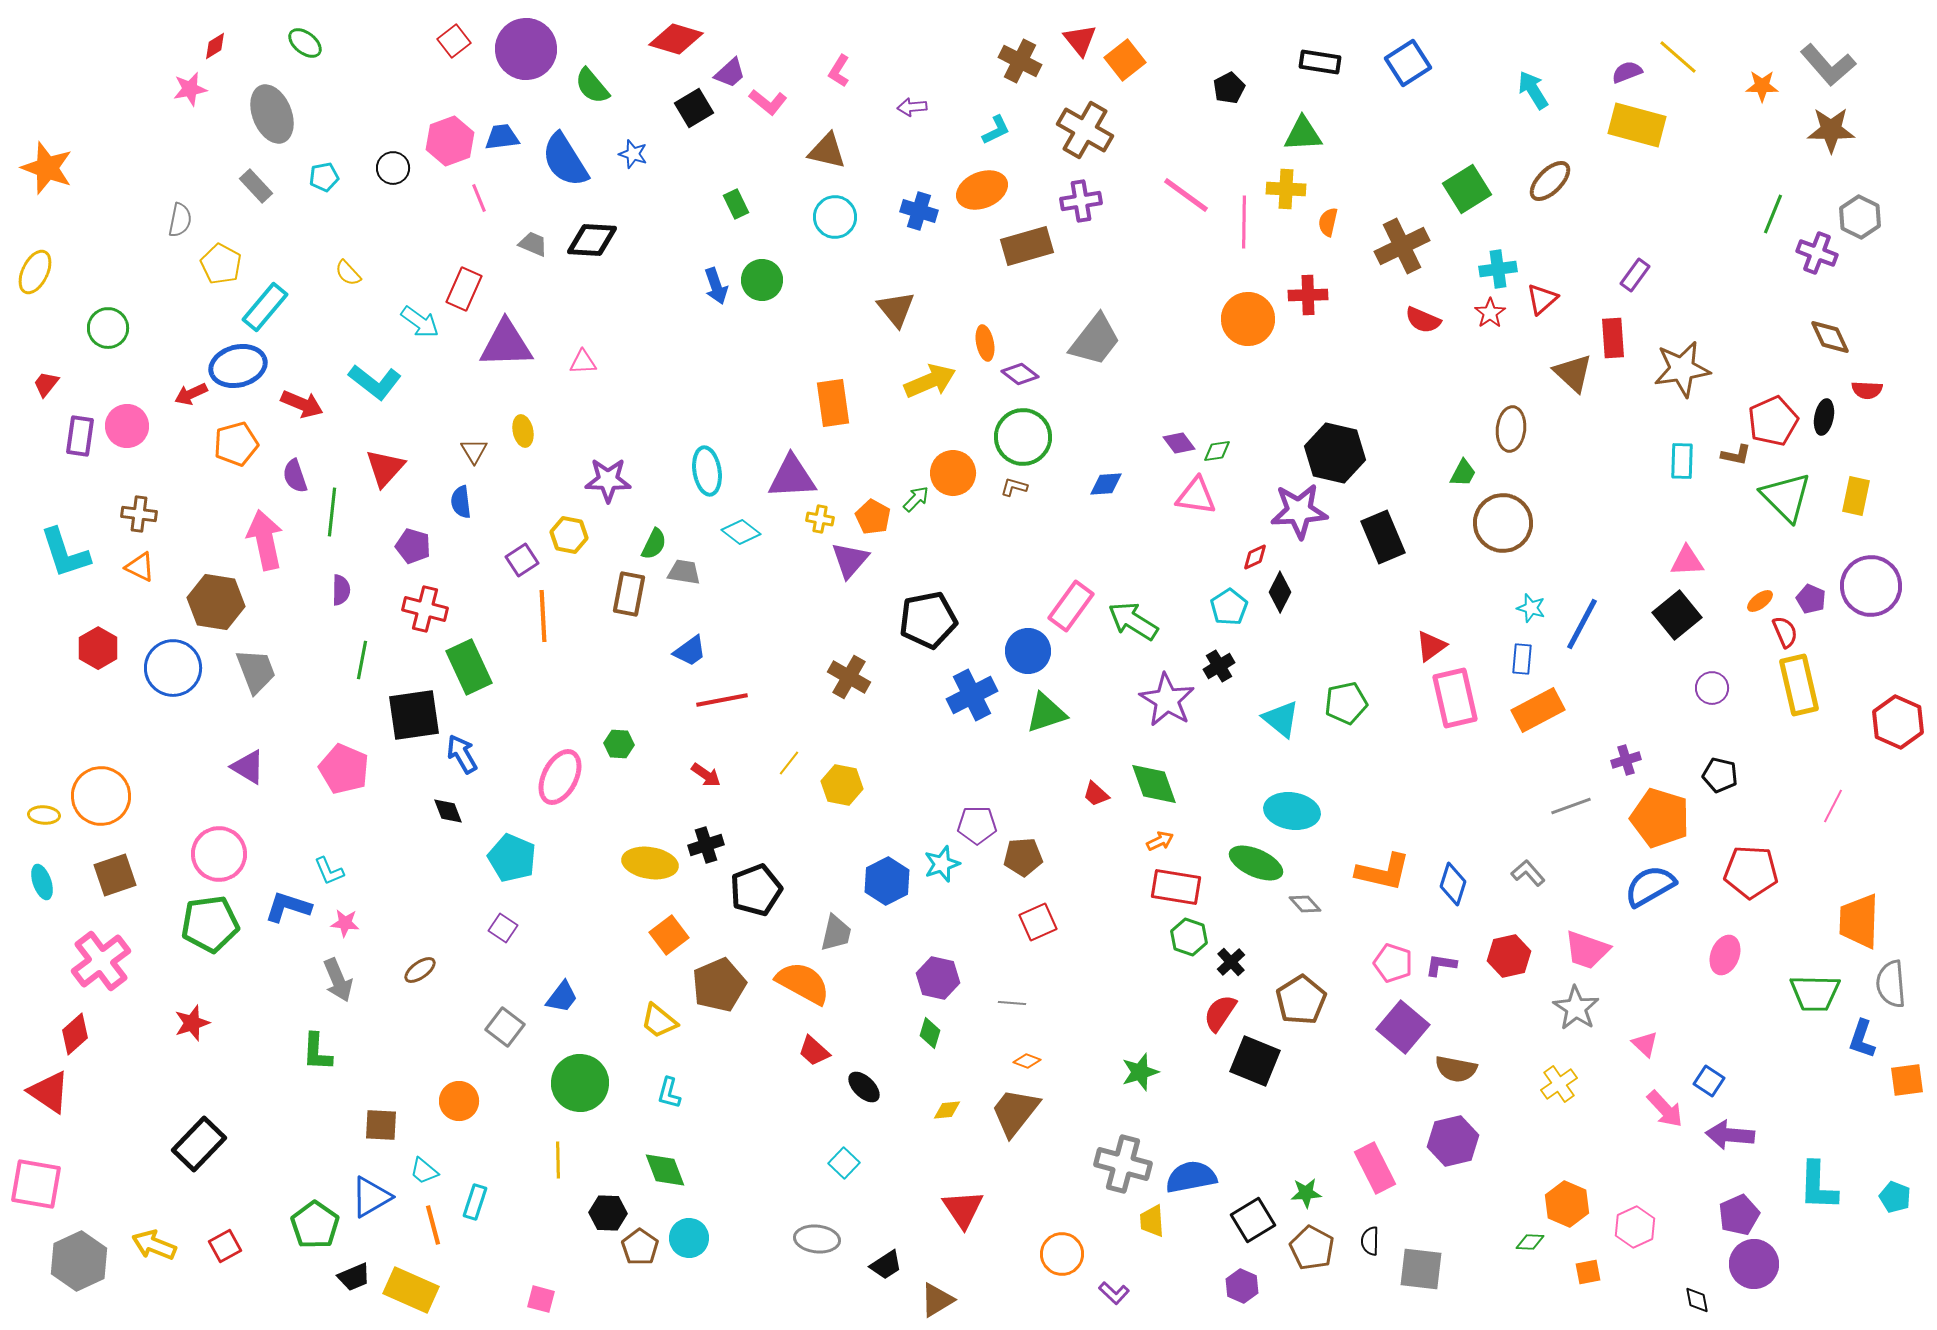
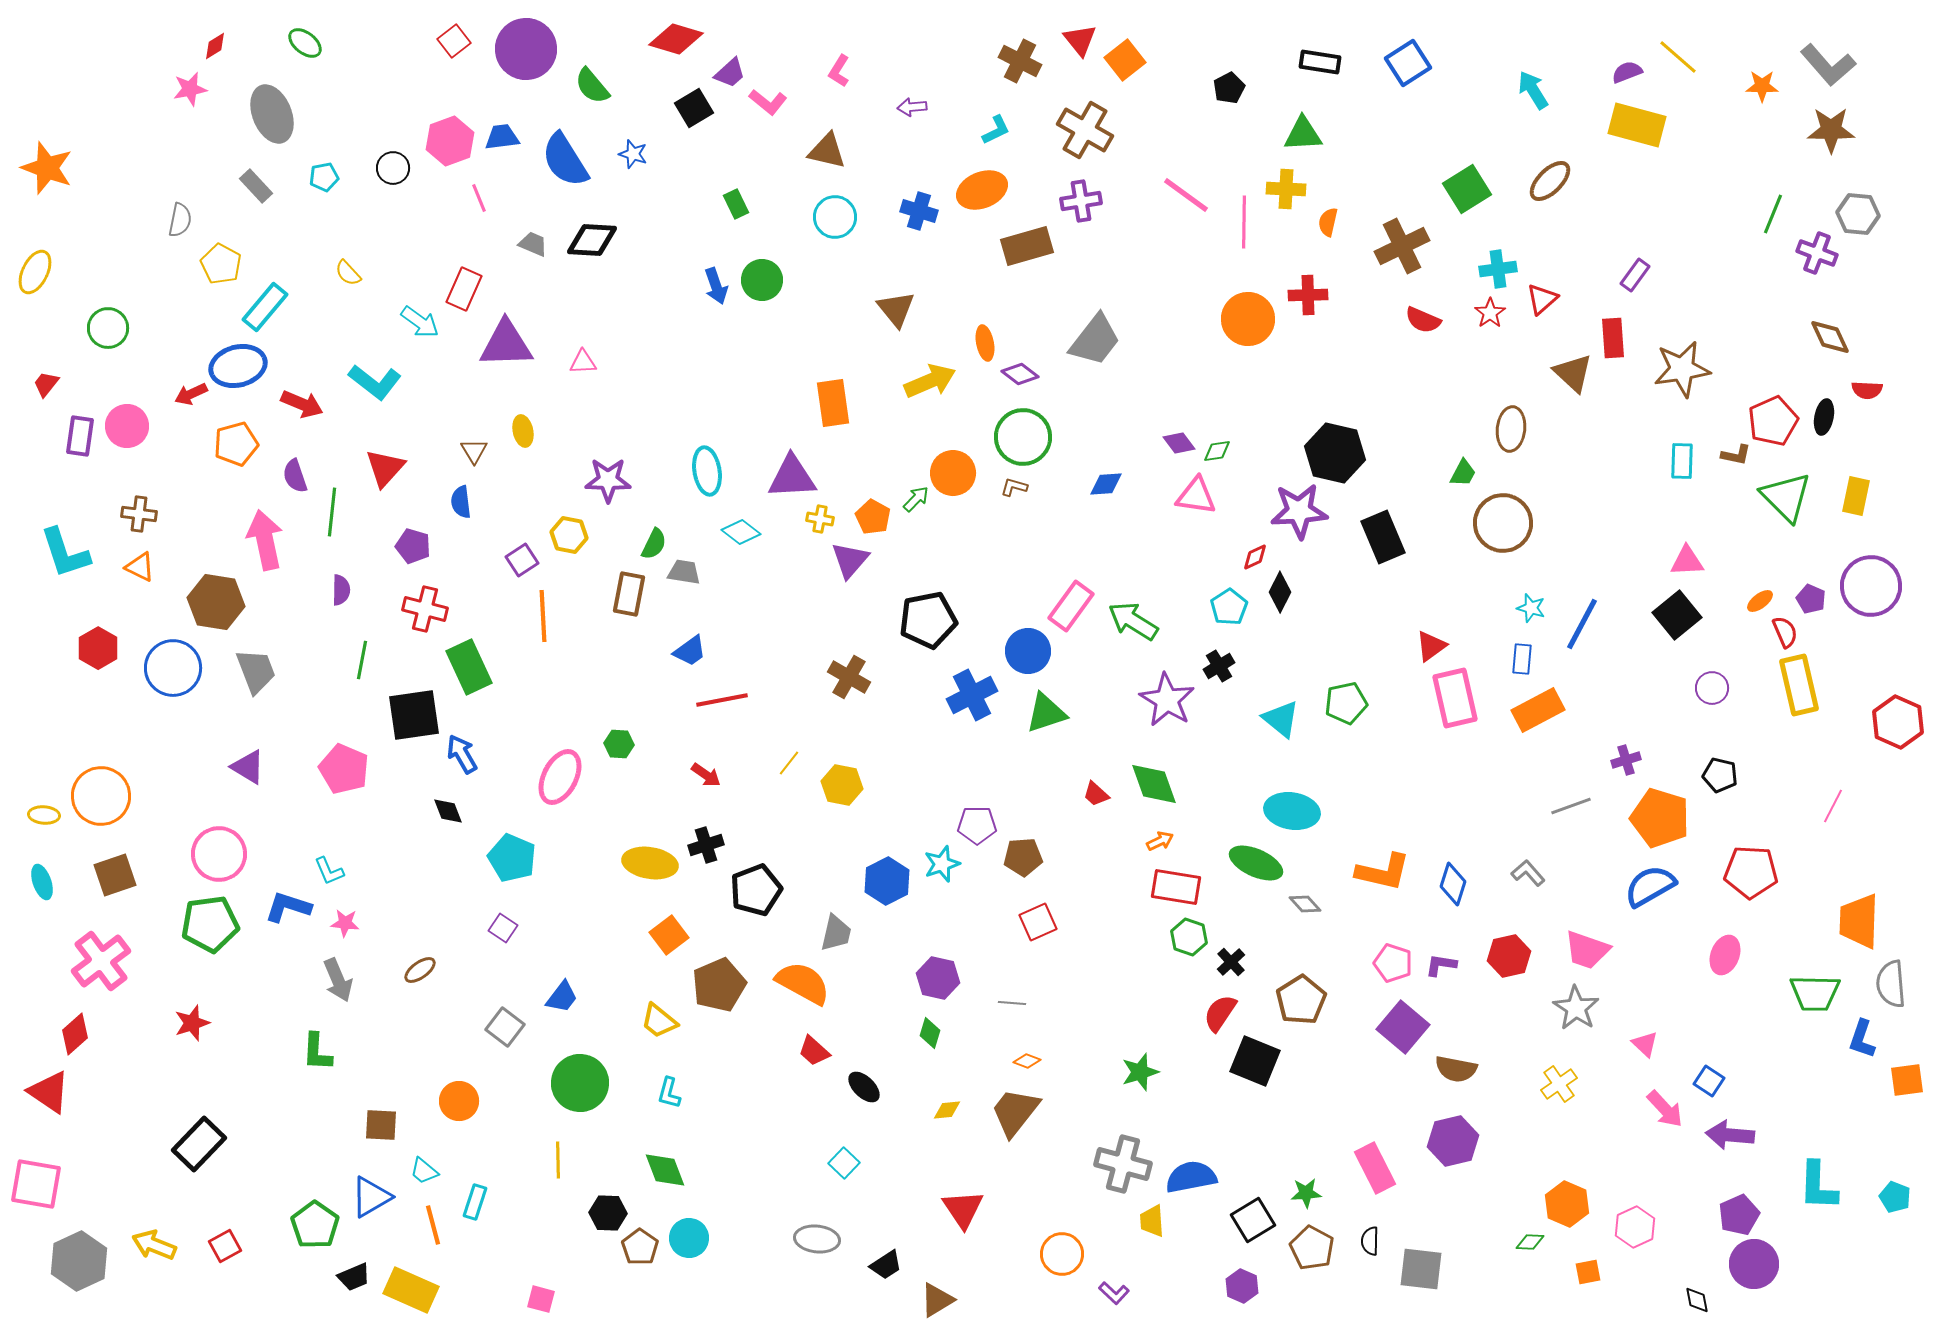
gray hexagon at (1860, 217): moved 2 px left, 3 px up; rotated 21 degrees counterclockwise
